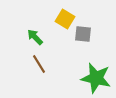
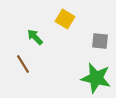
gray square: moved 17 px right, 7 px down
brown line: moved 16 px left
